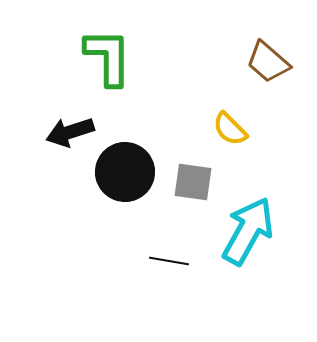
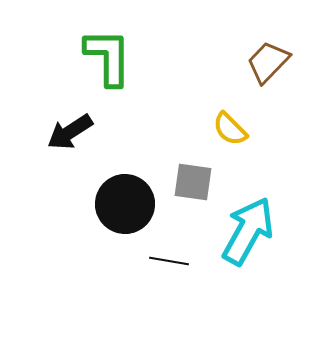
brown trapezoid: rotated 93 degrees clockwise
black arrow: rotated 15 degrees counterclockwise
black circle: moved 32 px down
